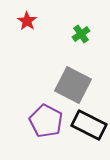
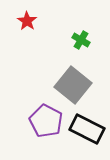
green cross: moved 6 px down; rotated 24 degrees counterclockwise
gray square: rotated 12 degrees clockwise
black rectangle: moved 2 px left, 4 px down
